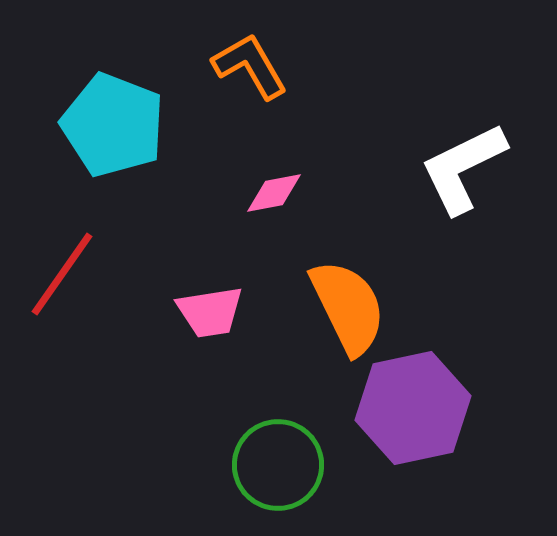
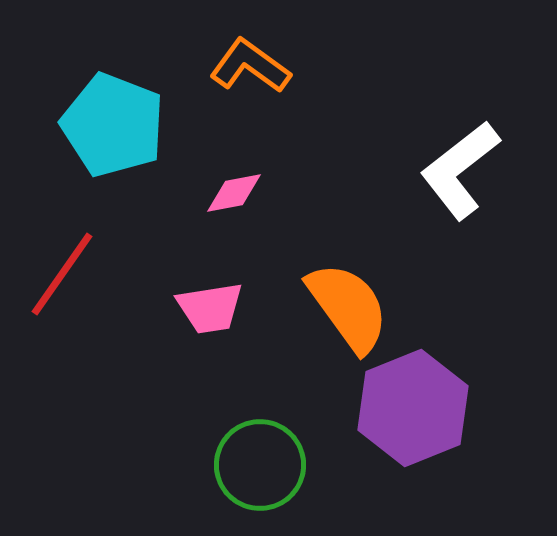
orange L-shape: rotated 24 degrees counterclockwise
white L-shape: moved 3 px left, 2 px down; rotated 12 degrees counterclockwise
pink diamond: moved 40 px left
orange semicircle: rotated 10 degrees counterclockwise
pink trapezoid: moved 4 px up
purple hexagon: rotated 10 degrees counterclockwise
green circle: moved 18 px left
